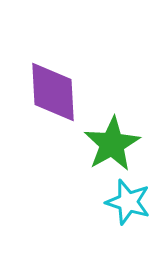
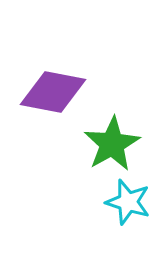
purple diamond: rotated 76 degrees counterclockwise
